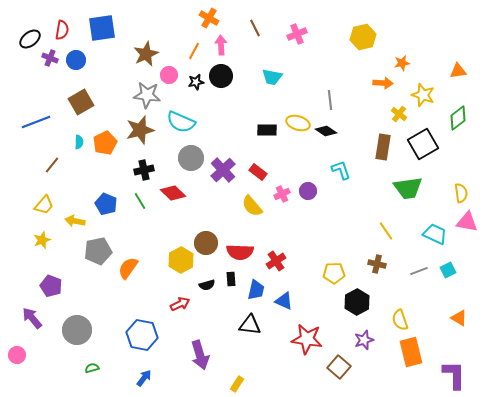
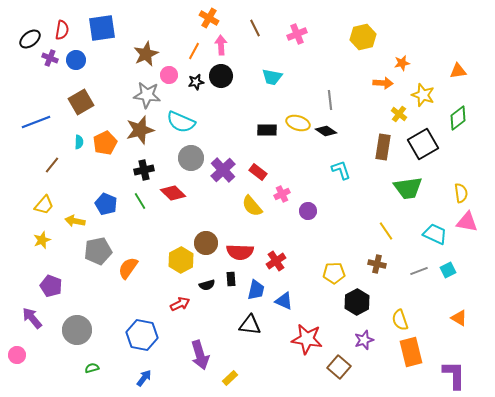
purple circle at (308, 191): moved 20 px down
yellow rectangle at (237, 384): moved 7 px left, 6 px up; rotated 14 degrees clockwise
